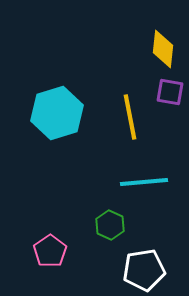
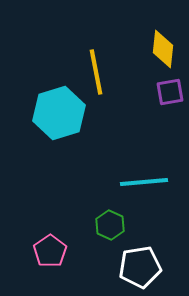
purple square: rotated 20 degrees counterclockwise
cyan hexagon: moved 2 px right
yellow line: moved 34 px left, 45 px up
white pentagon: moved 4 px left, 3 px up
